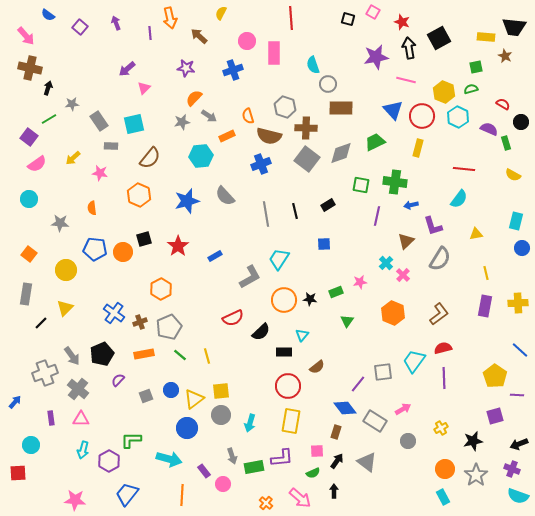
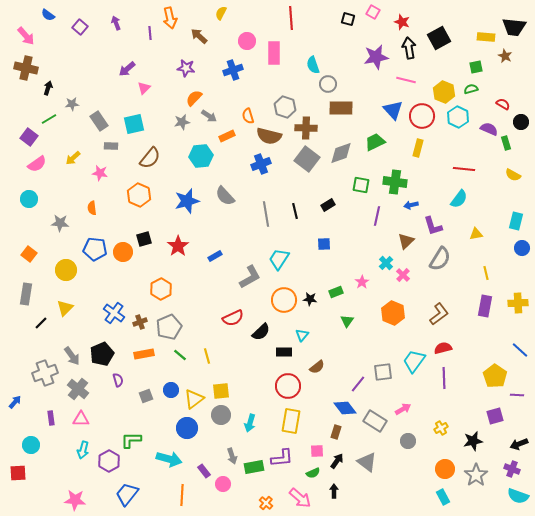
brown cross at (30, 68): moved 4 px left
pink star at (360, 282): moved 2 px right; rotated 24 degrees counterclockwise
purple semicircle at (118, 380): rotated 120 degrees clockwise
